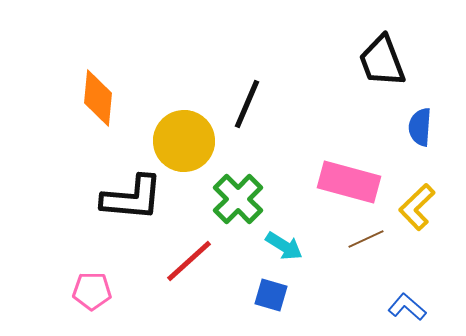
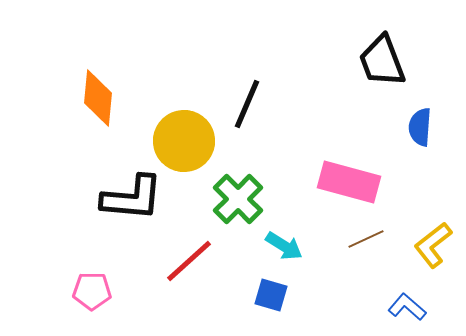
yellow L-shape: moved 16 px right, 38 px down; rotated 6 degrees clockwise
